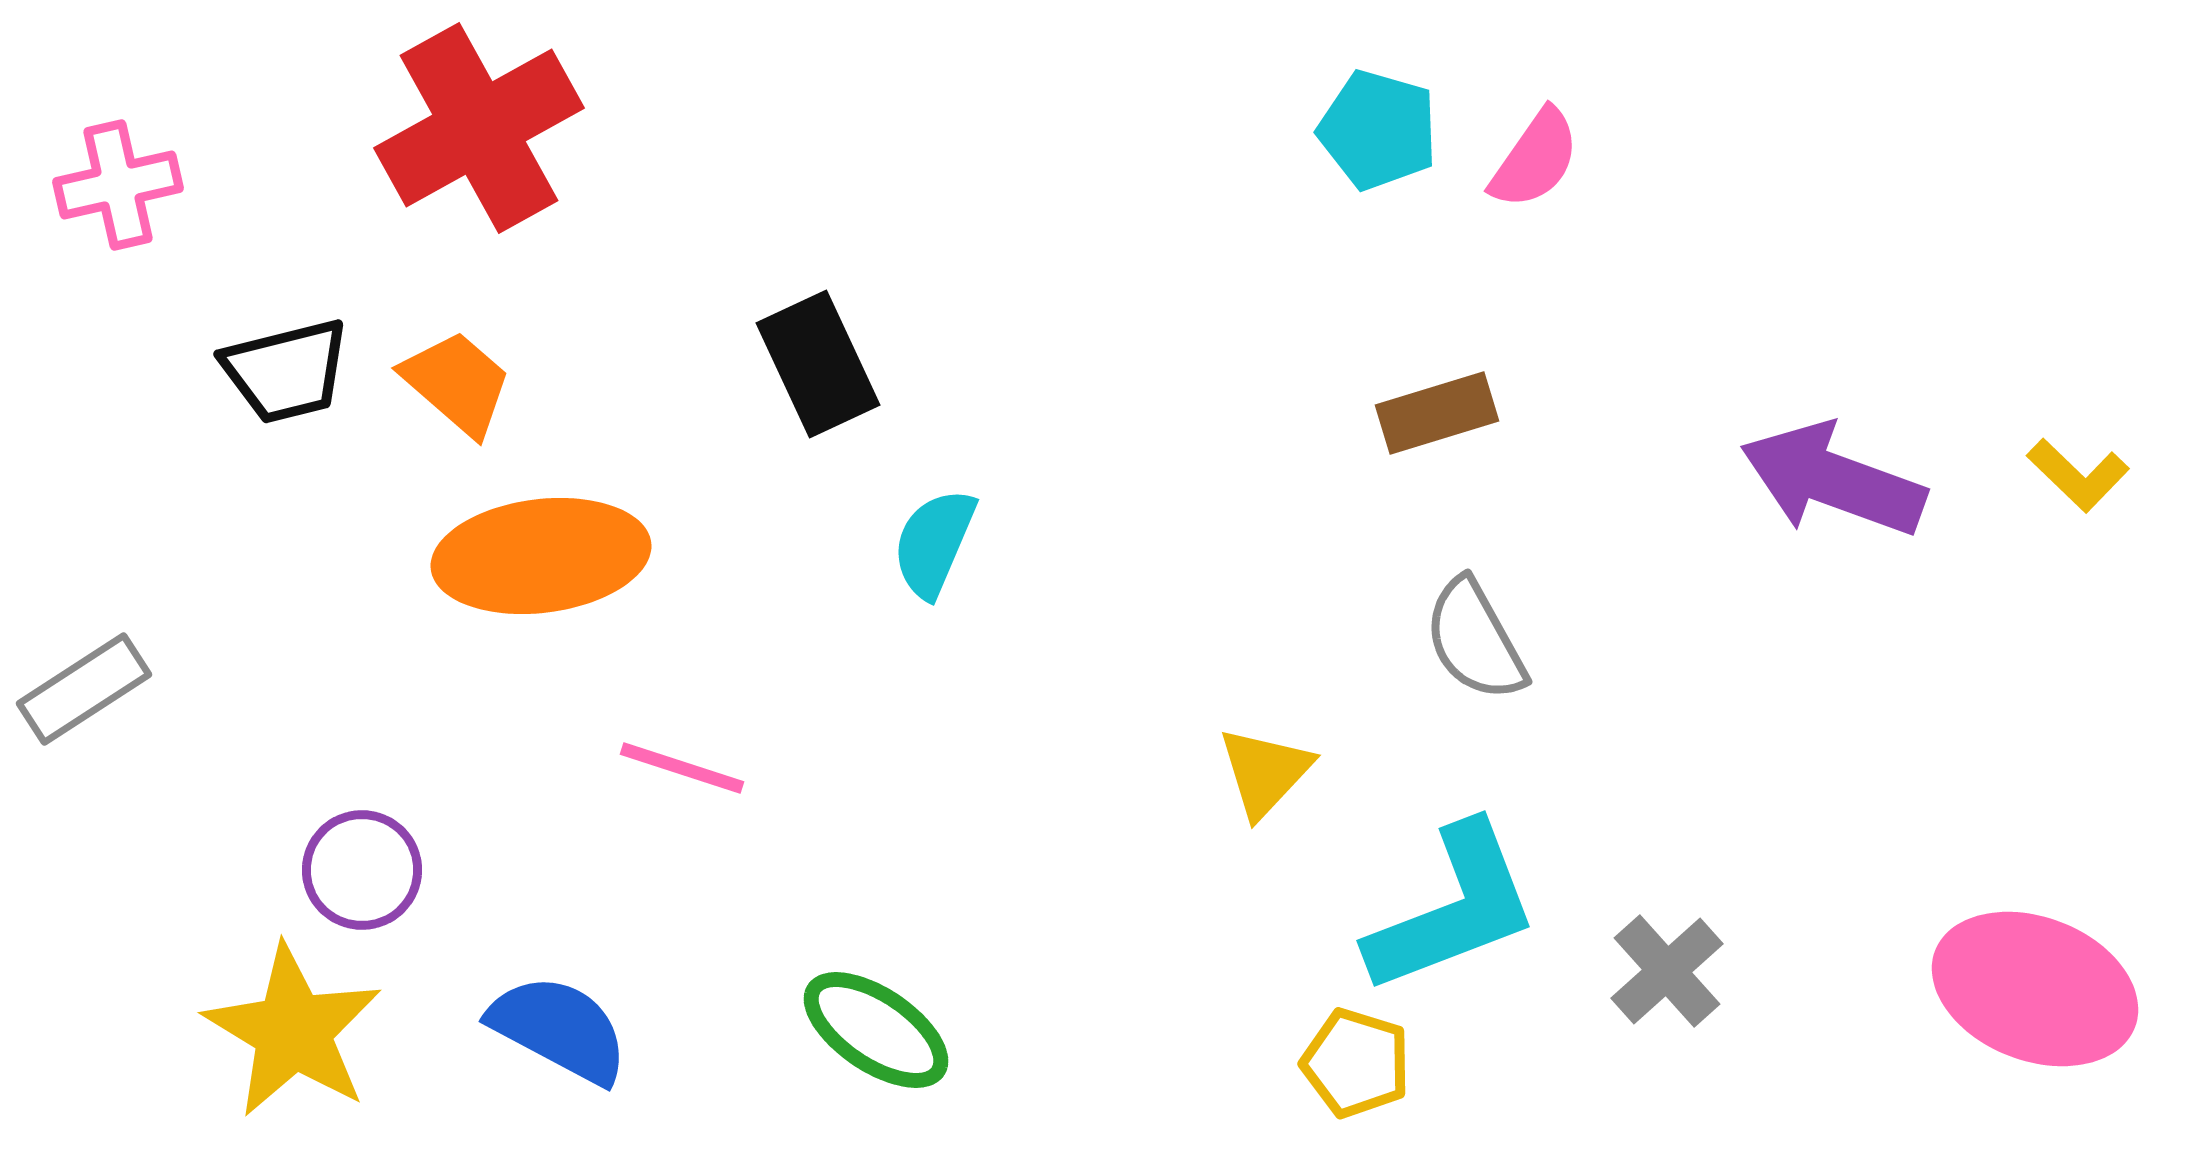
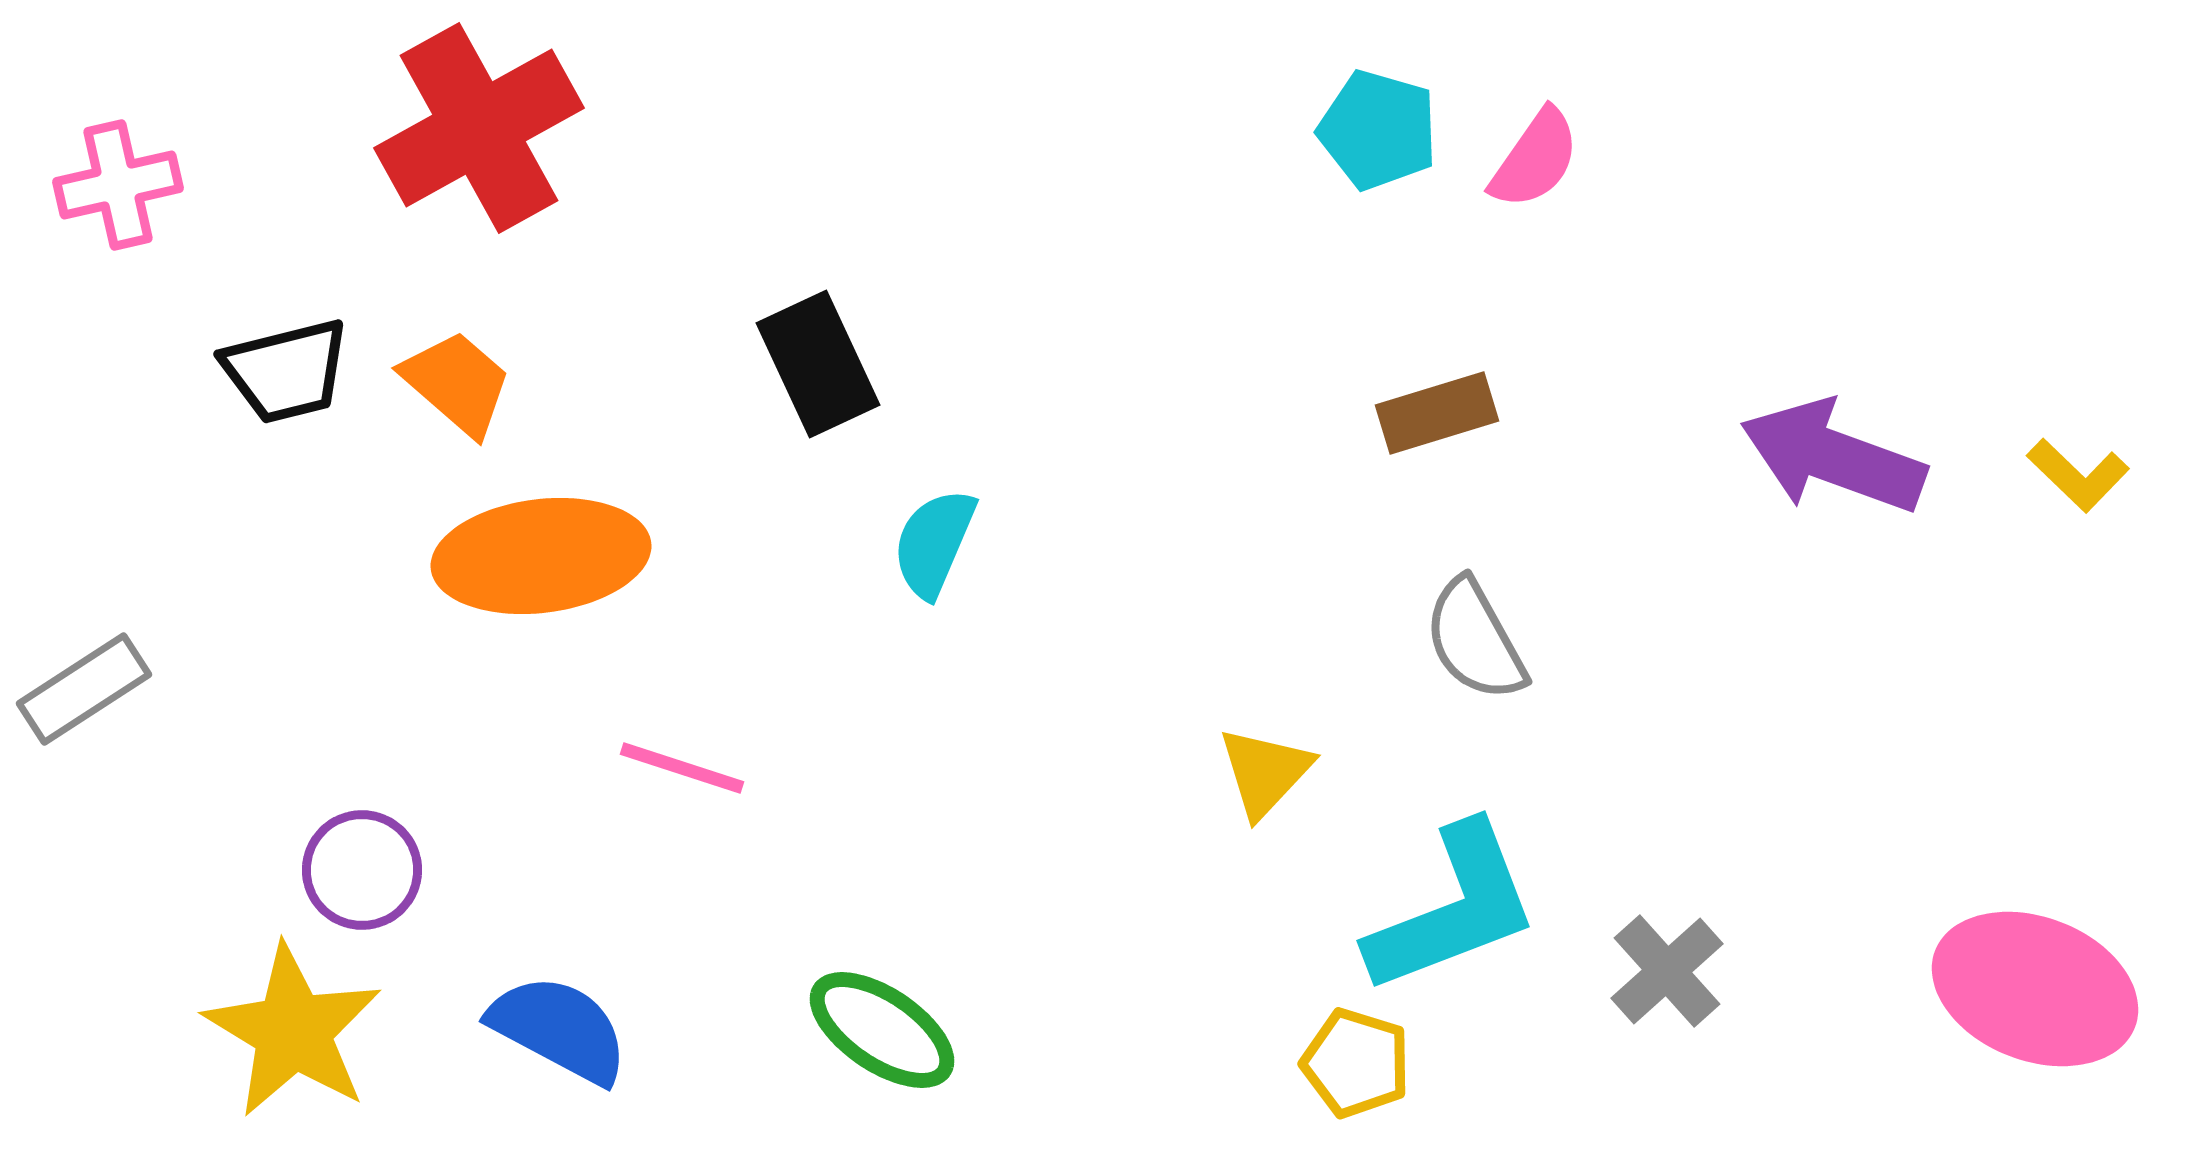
purple arrow: moved 23 px up
green ellipse: moved 6 px right
